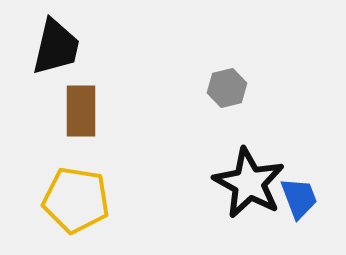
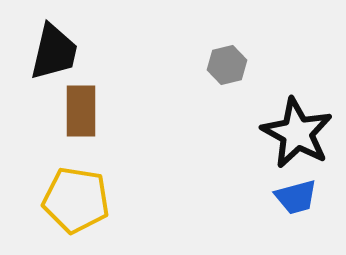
black trapezoid: moved 2 px left, 5 px down
gray hexagon: moved 23 px up
black star: moved 48 px right, 50 px up
blue trapezoid: moved 3 px left, 1 px up; rotated 96 degrees clockwise
